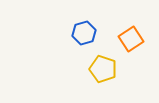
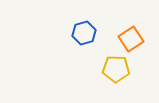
yellow pentagon: moved 13 px right; rotated 16 degrees counterclockwise
